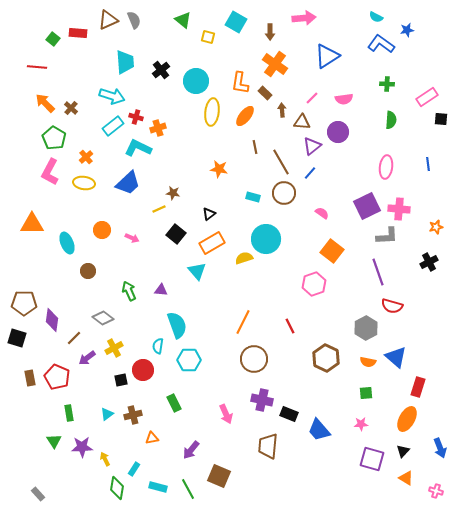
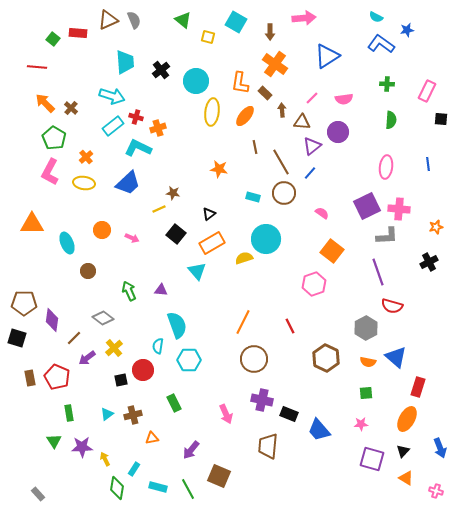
pink rectangle at (427, 97): moved 6 px up; rotated 30 degrees counterclockwise
yellow cross at (114, 348): rotated 12 degrees counterclockwise
